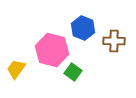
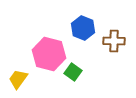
pink hexagon: moved 3 px left, 4 px down
yellow trapezoid: moved 2 px right, 10 px down
